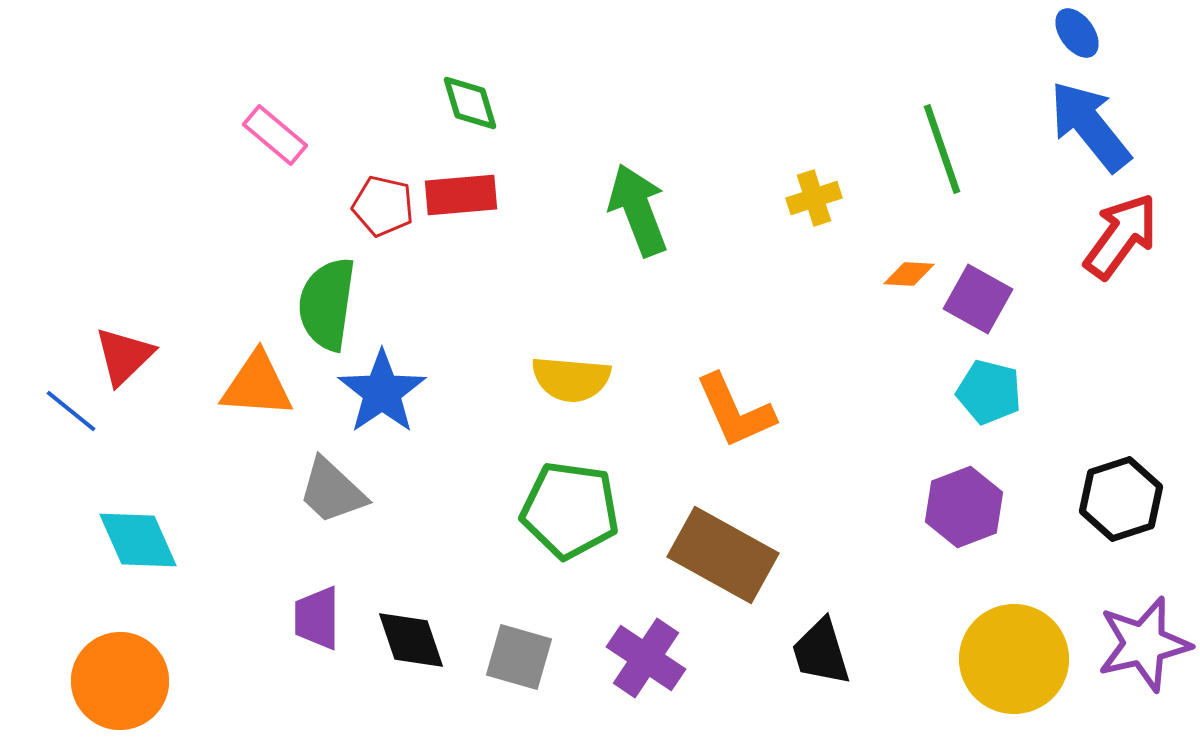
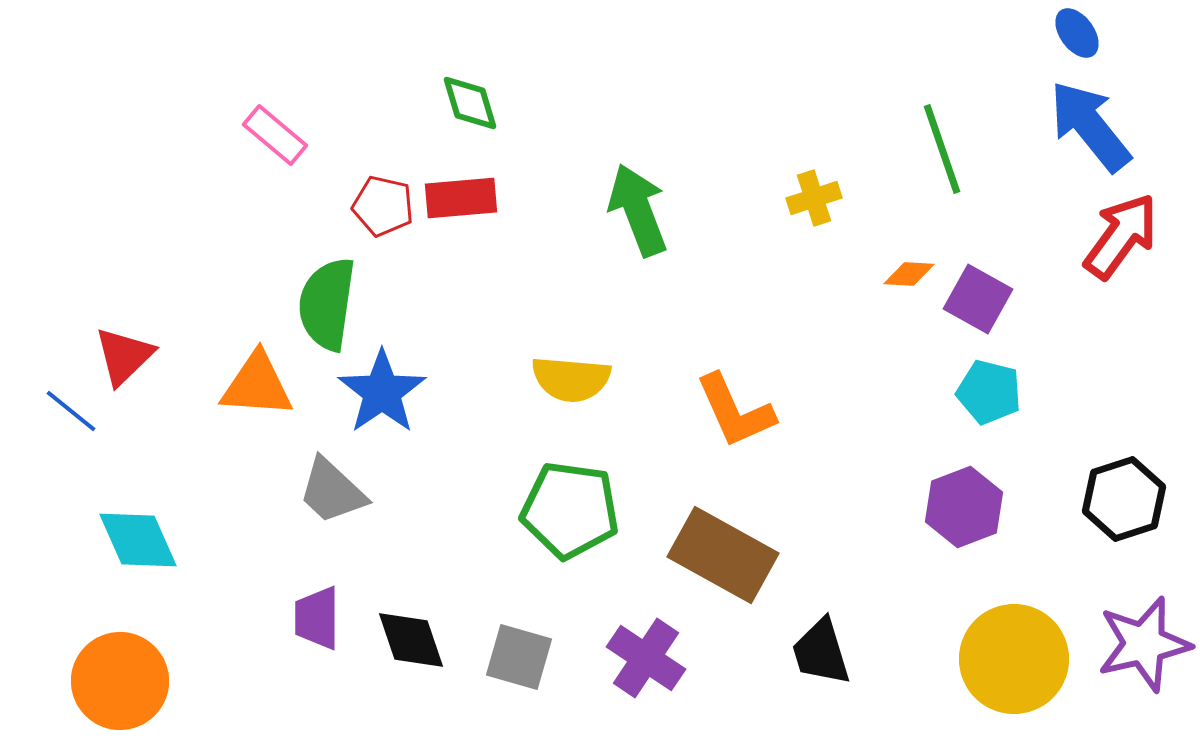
red rectangle: moved 3 px down
black hexagon: moved 3 px right
